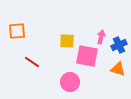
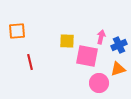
red line: moved 2 px left; rotated 42 degrees clockwise
orange triangle: rotated 35 degrees counterclockwise
pink circle: moved 29 px right, 1 px down
